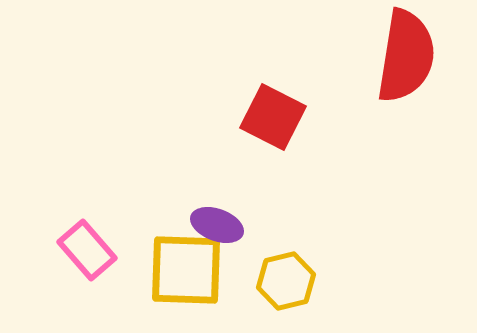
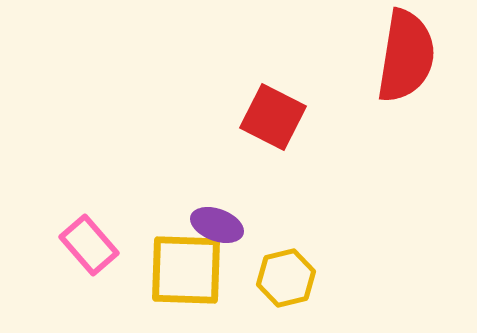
pink rectangle: moved 2 px right, 5 px up
yellow hexagon: moved 3 px up
